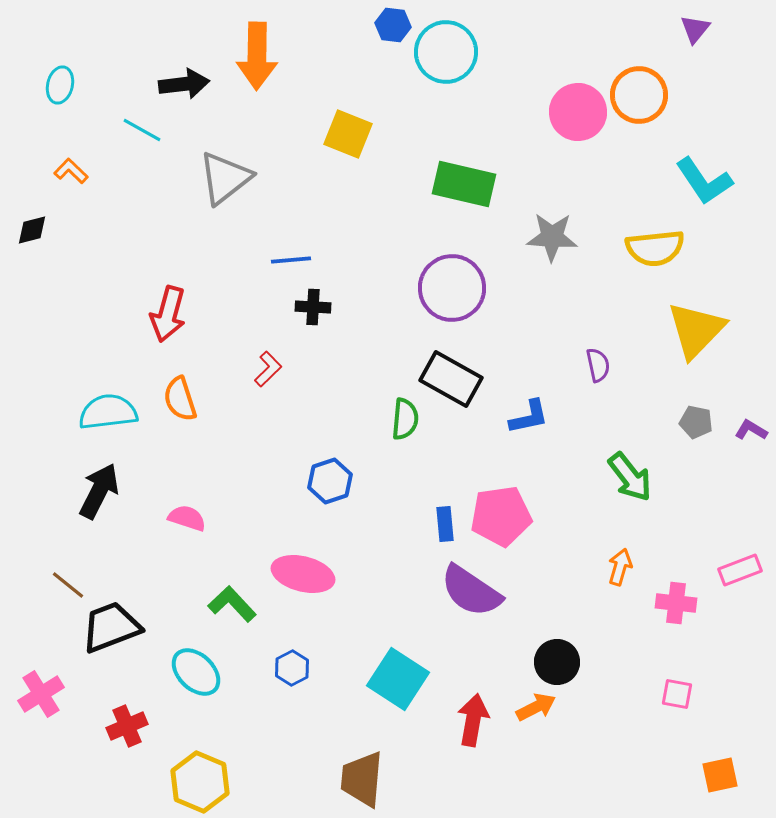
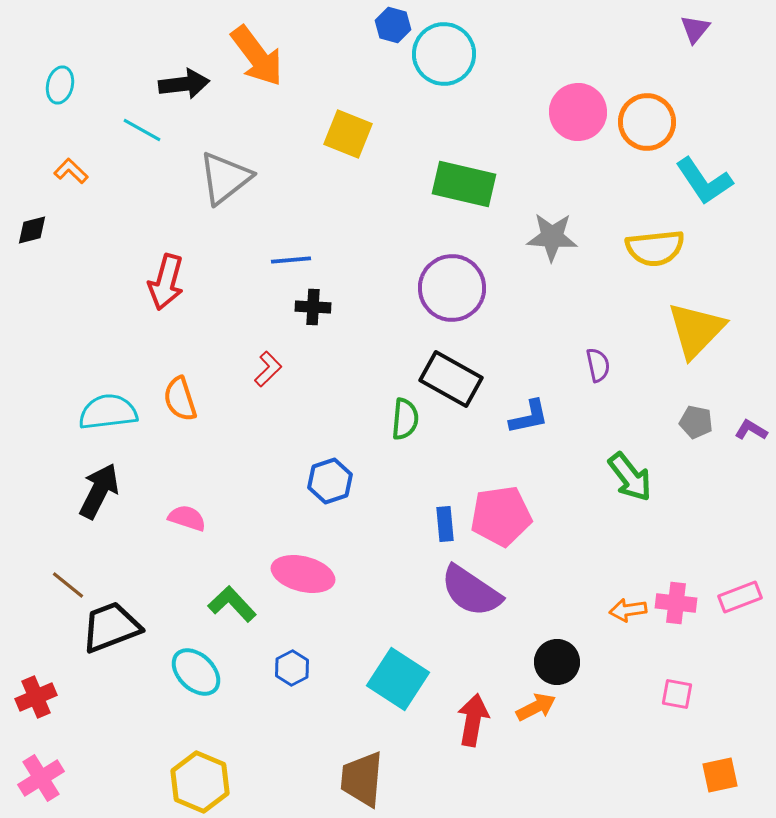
blue hexagon at (393, 25): rotated 8 degrees clockwise
cyan circle at (446, 52): moved 2 px left, 2 px down
orange arrow at (257, 56): rotated 38 degrees counterclockwise
orange circle at (639, 95): moved 8 px right, 27 px down
red arrow at (168, 314): moved 2 px left, 32 px up
orange arrow at (620, 567): moved 8 px right, 43 px down; rotated 114 degrees counterclockwise
pink rectangle at (740, 570): moved 27 px down
pink cross at (41, 694): moved 84 px down
red cross at (127, 726): moved 91 px left, 29 px up
